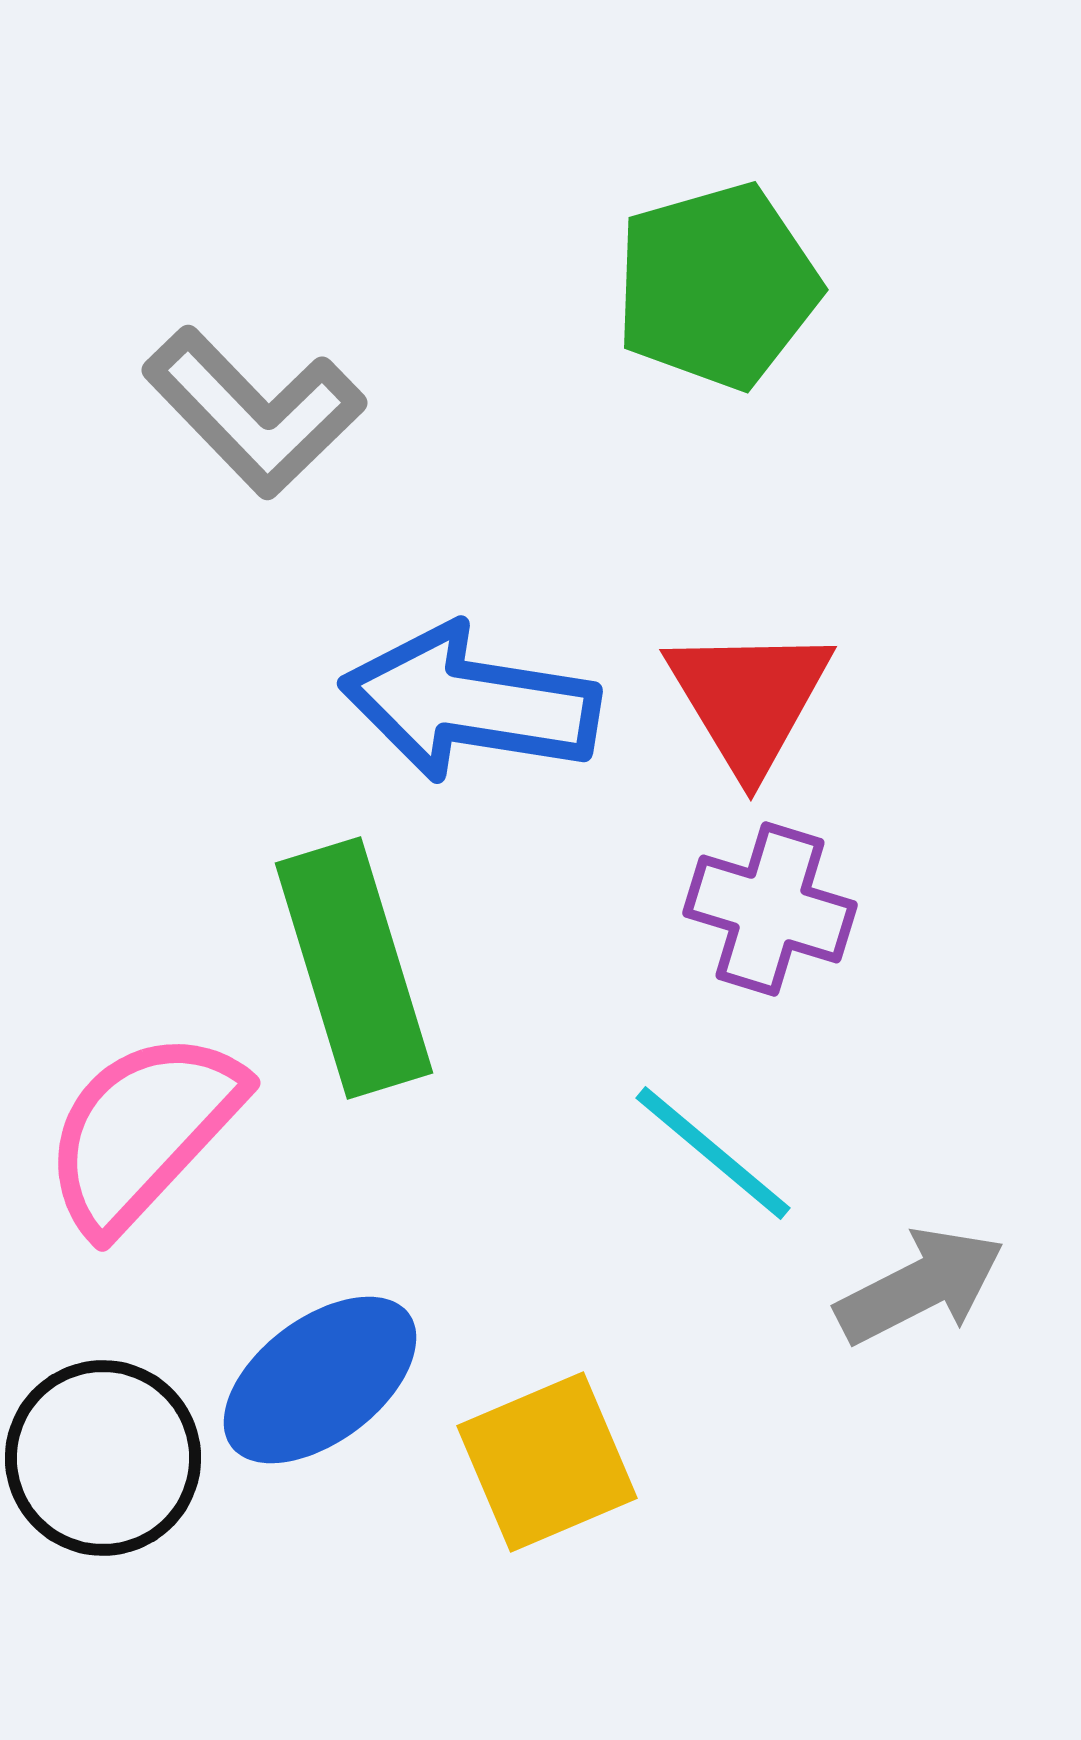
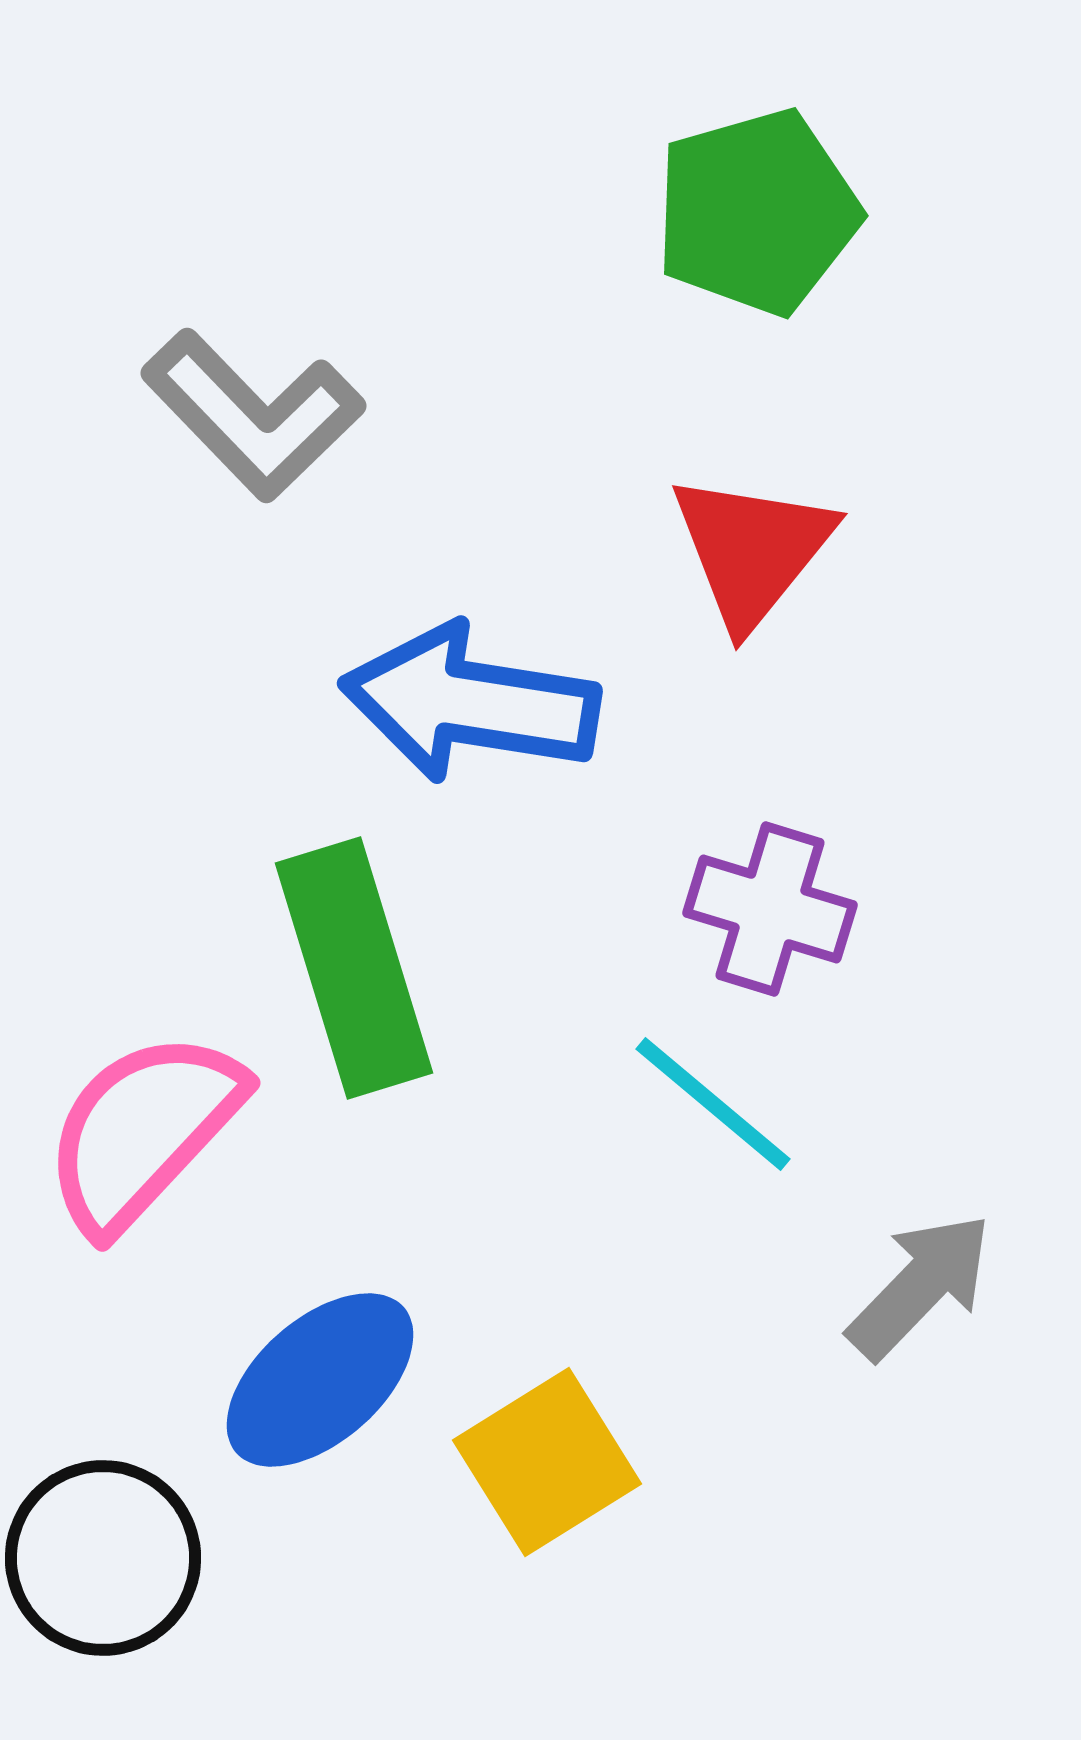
green pentagon: moved 40 px right, 74 px up
gray L-shape: moved 1 px left, 3 px down
red triangle: moved 3 px right, 149 px up; rotated 10 degrees clockwise
cyan line: moved 49 px up
gray arrow: rotated 19 degrees counterclockwise
blue ellipse: rotated 4 degrees counterclockwise
black circle: moved 100 px down
yellow square: rotated 9 degrees counterclockwise
